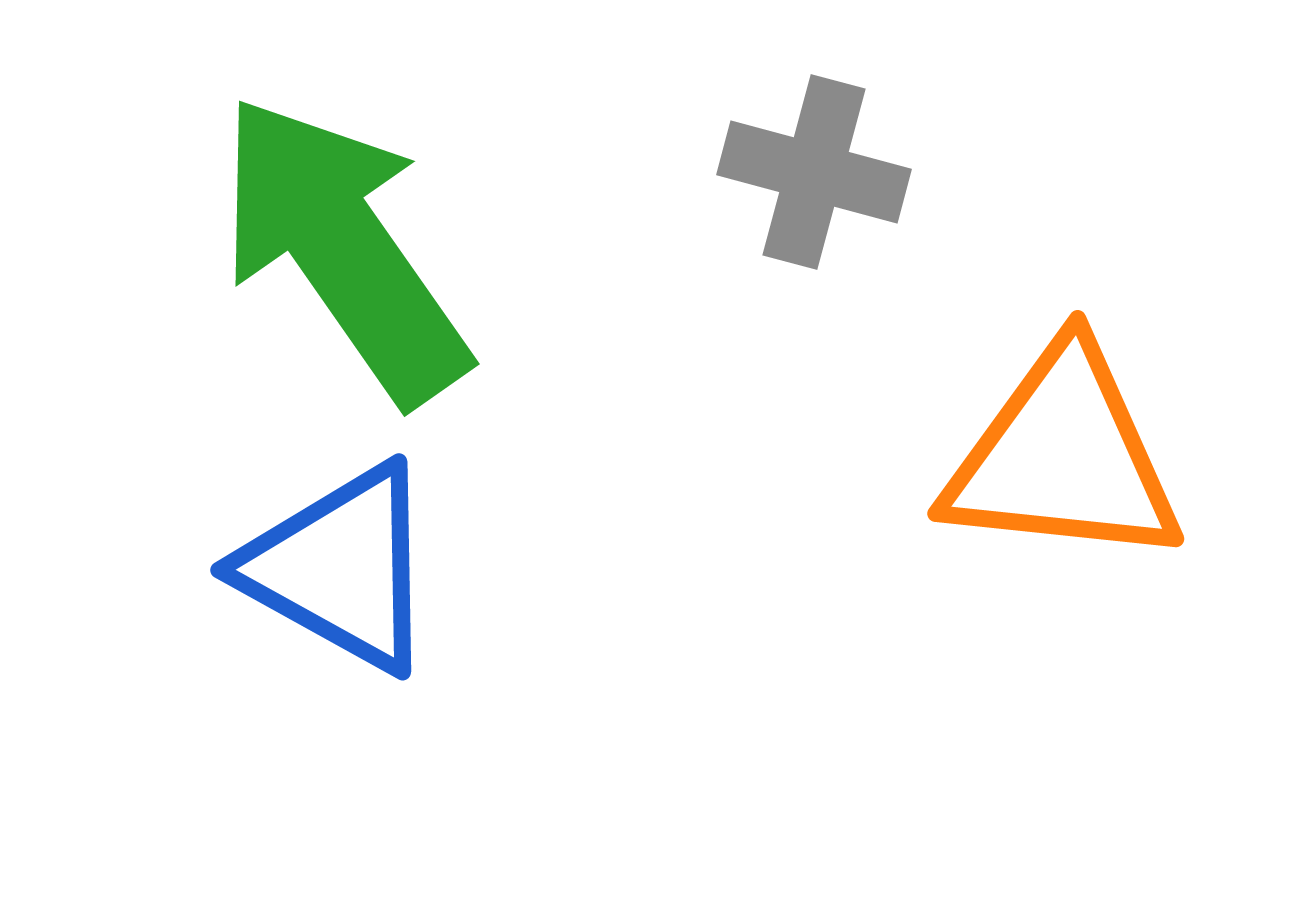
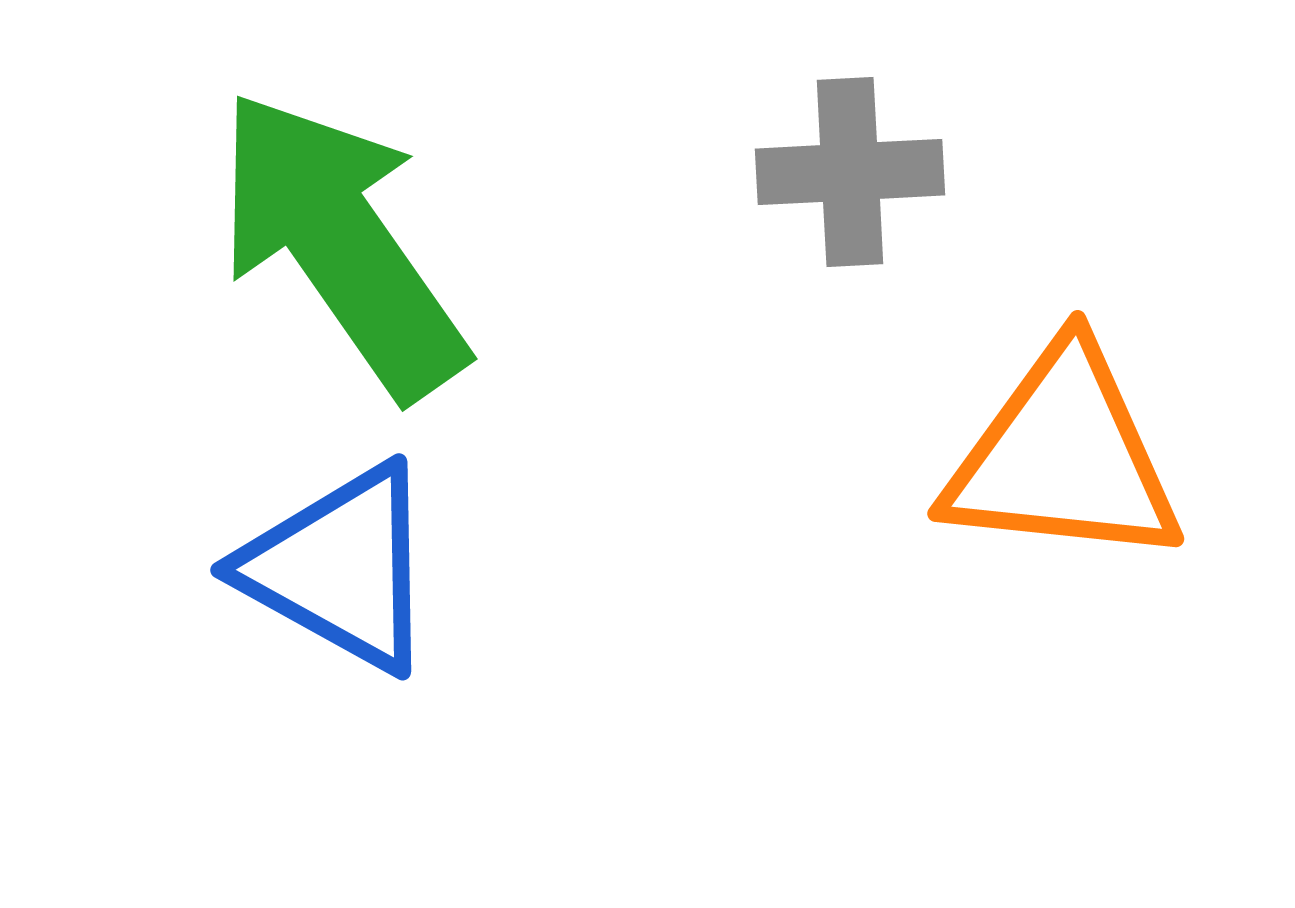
gray cross: moved 36 px right; rotated 18 degrees counterclockwise
green arrow: moved 2 px left, 5 px up
